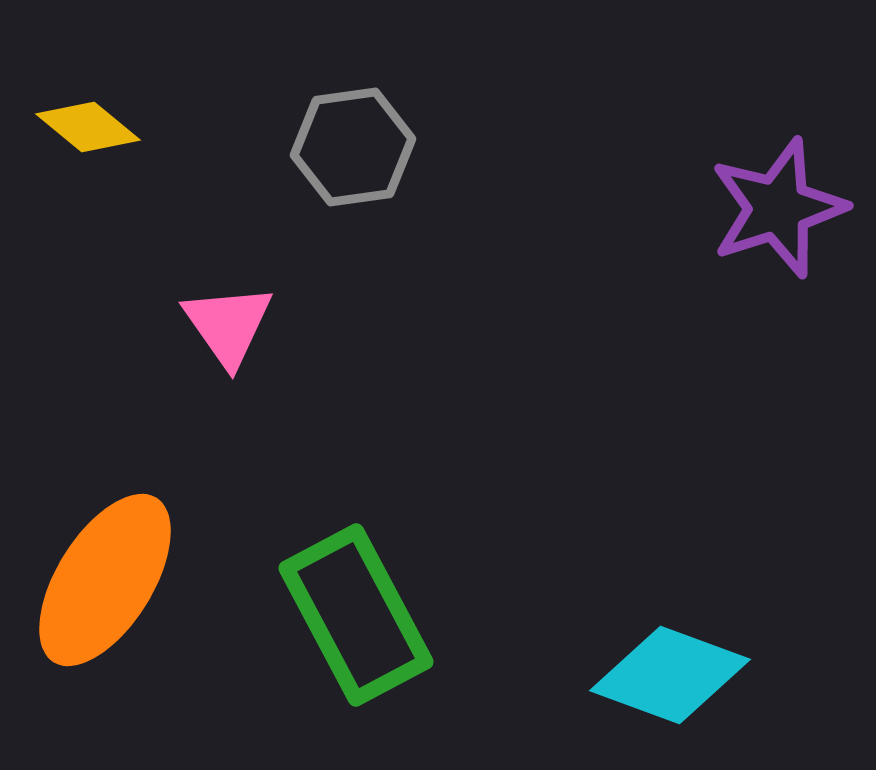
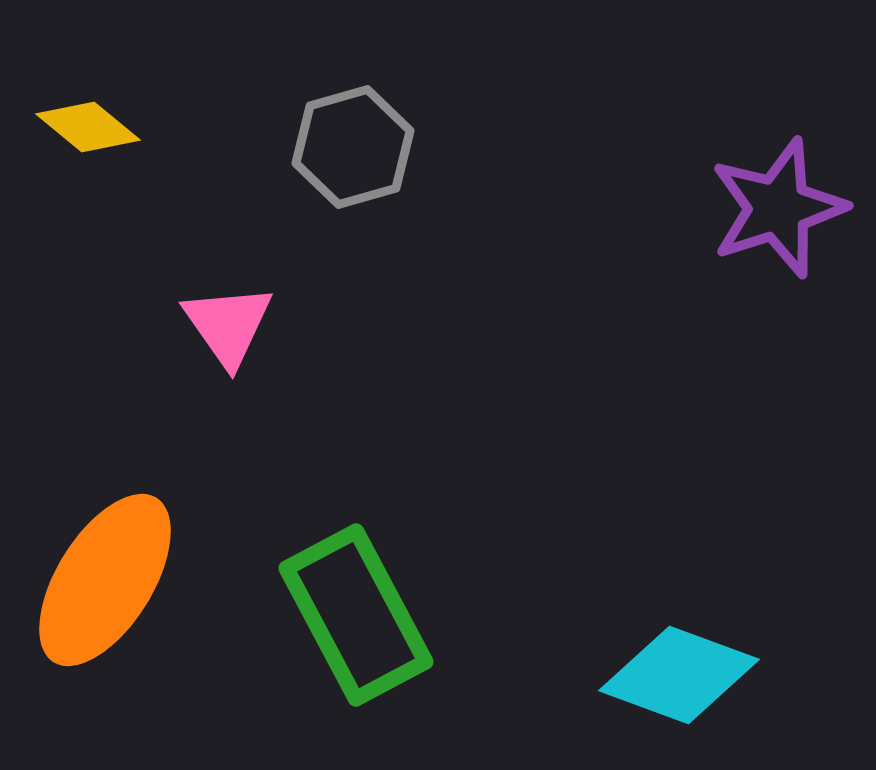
gray hexagon: rotated 8 degrees counterclockwise
cyan diamond: moved 9 px right
